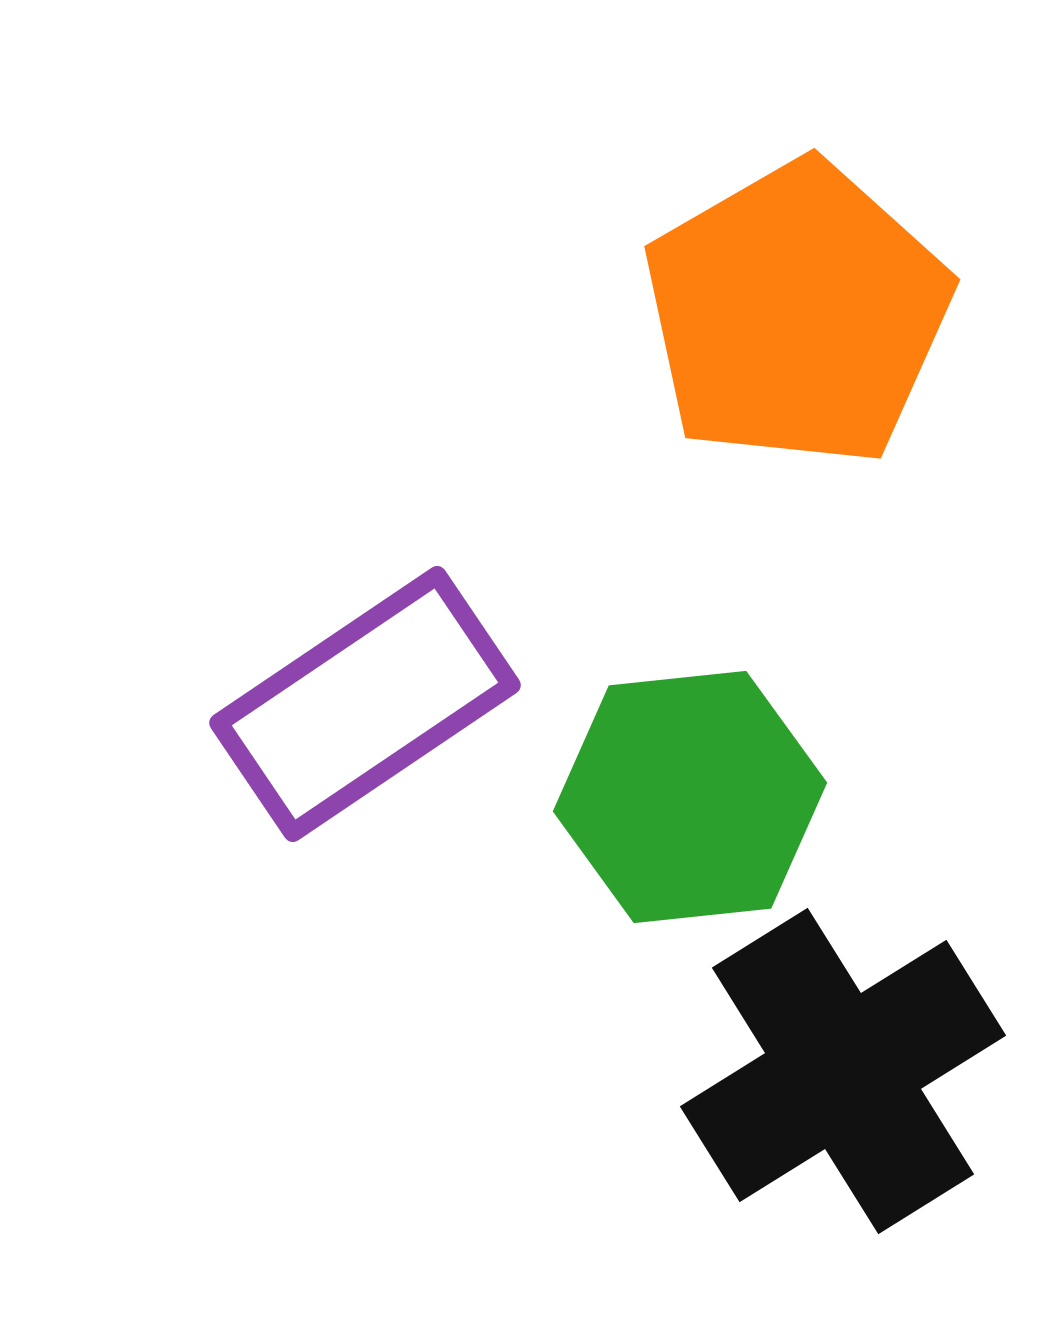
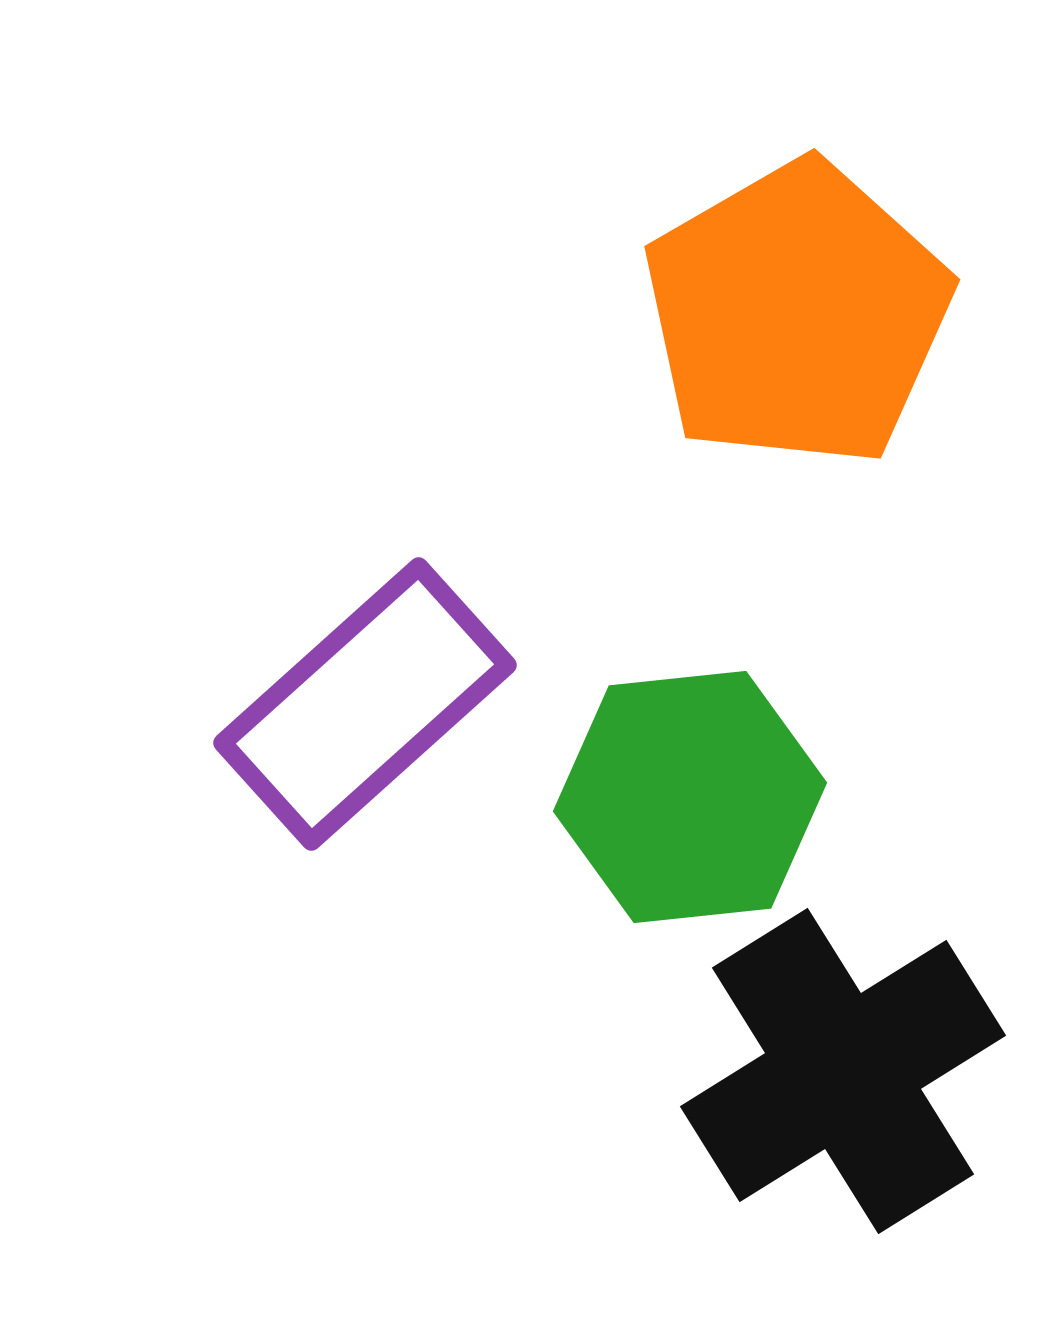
purple rectangle: rotated 8 degrees counterclockwise
